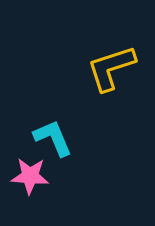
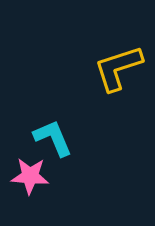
yellow L-shape: moved 7 px right
